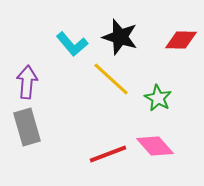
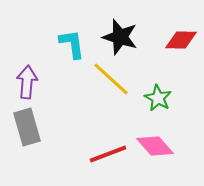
cyan L-shape: rotated 148 degrees counterclockwise
